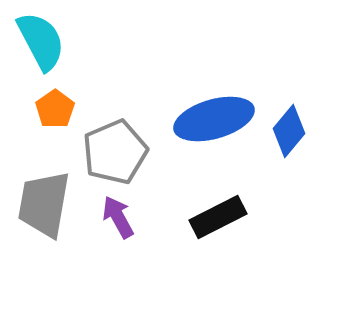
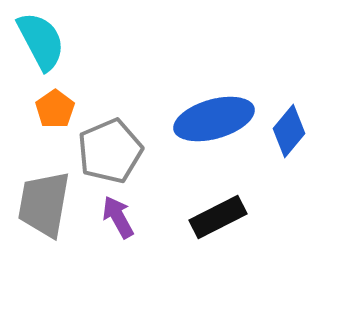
gray pentagon: moved 5 px left, 1 px up
